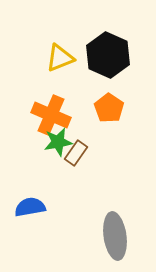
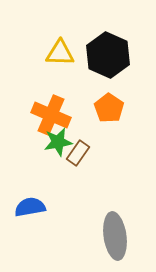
yellow triangle: moved 5 px up; rotated 24 degrees clockwise
brown rectangle: moved 2 px right
